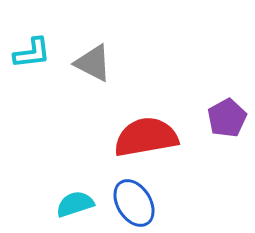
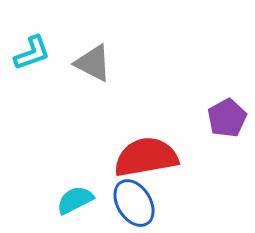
cyan L-shape: rotated 12 degrees counterclockwise
red semicircle: moved 20 px down
cyan semicircle: moved 4 px up; rotated 9 degrees counterclockwise
